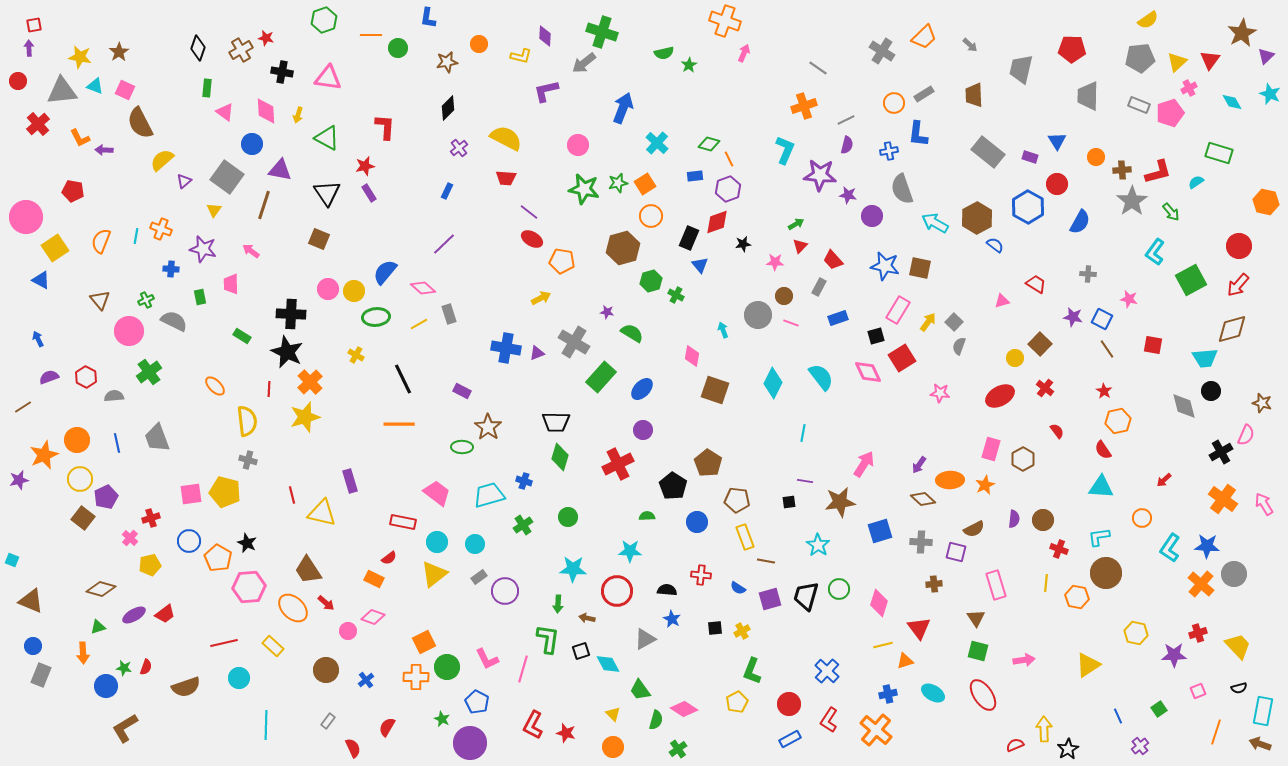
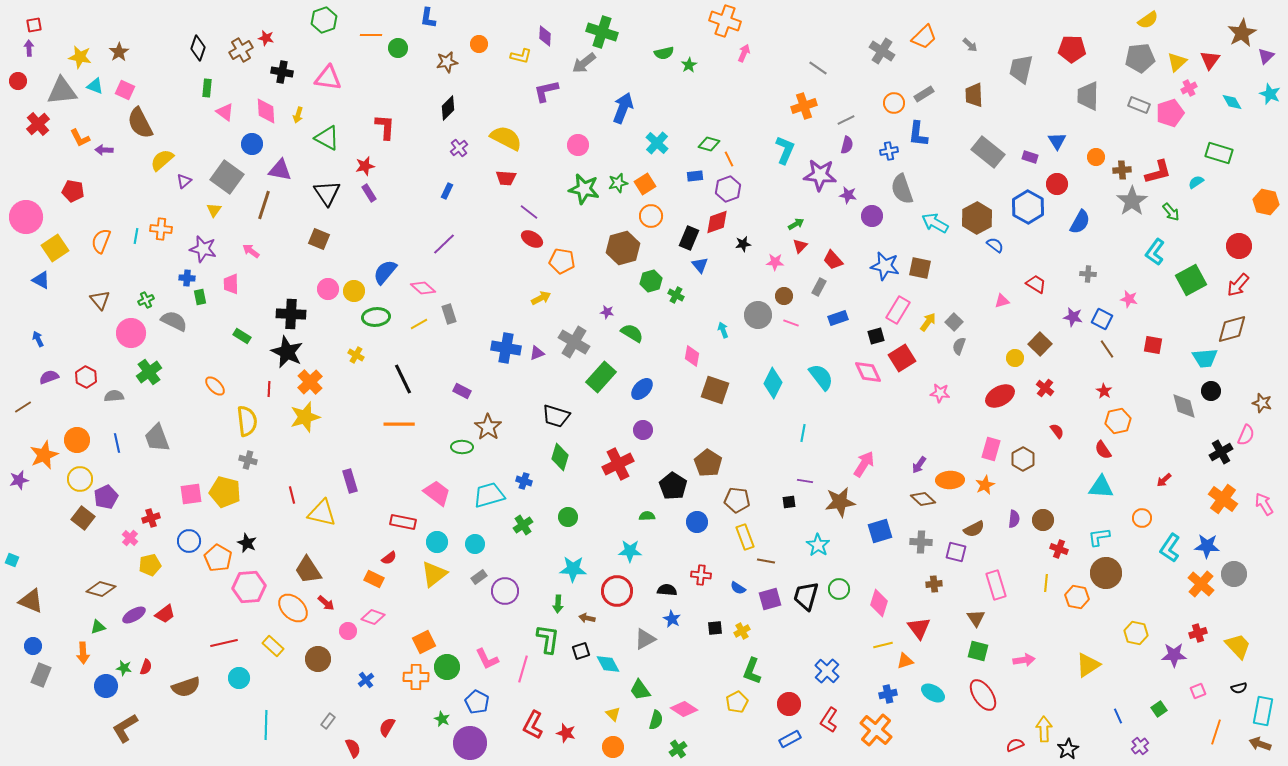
orange cross at (161, 229): rotated 15 degrees counterclockwise
blue cross at (171, 269): moved 16 px right, 9 px down
pink circle at (129, 331): moved 2 px right, 2 px down
black trapezoid at (556, 422): moved 6 px up; rotated 16 degrees clockwise
brown circle at (326, 670): moved 8 px left, 11 px up
